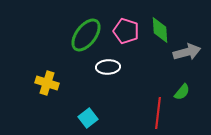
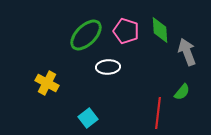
green ellipse: rotated 8 degrees clockwise
gray arrow: rotated 96 degrees counterclockwise
yellow cross: rotated 10 degrees clockwise
